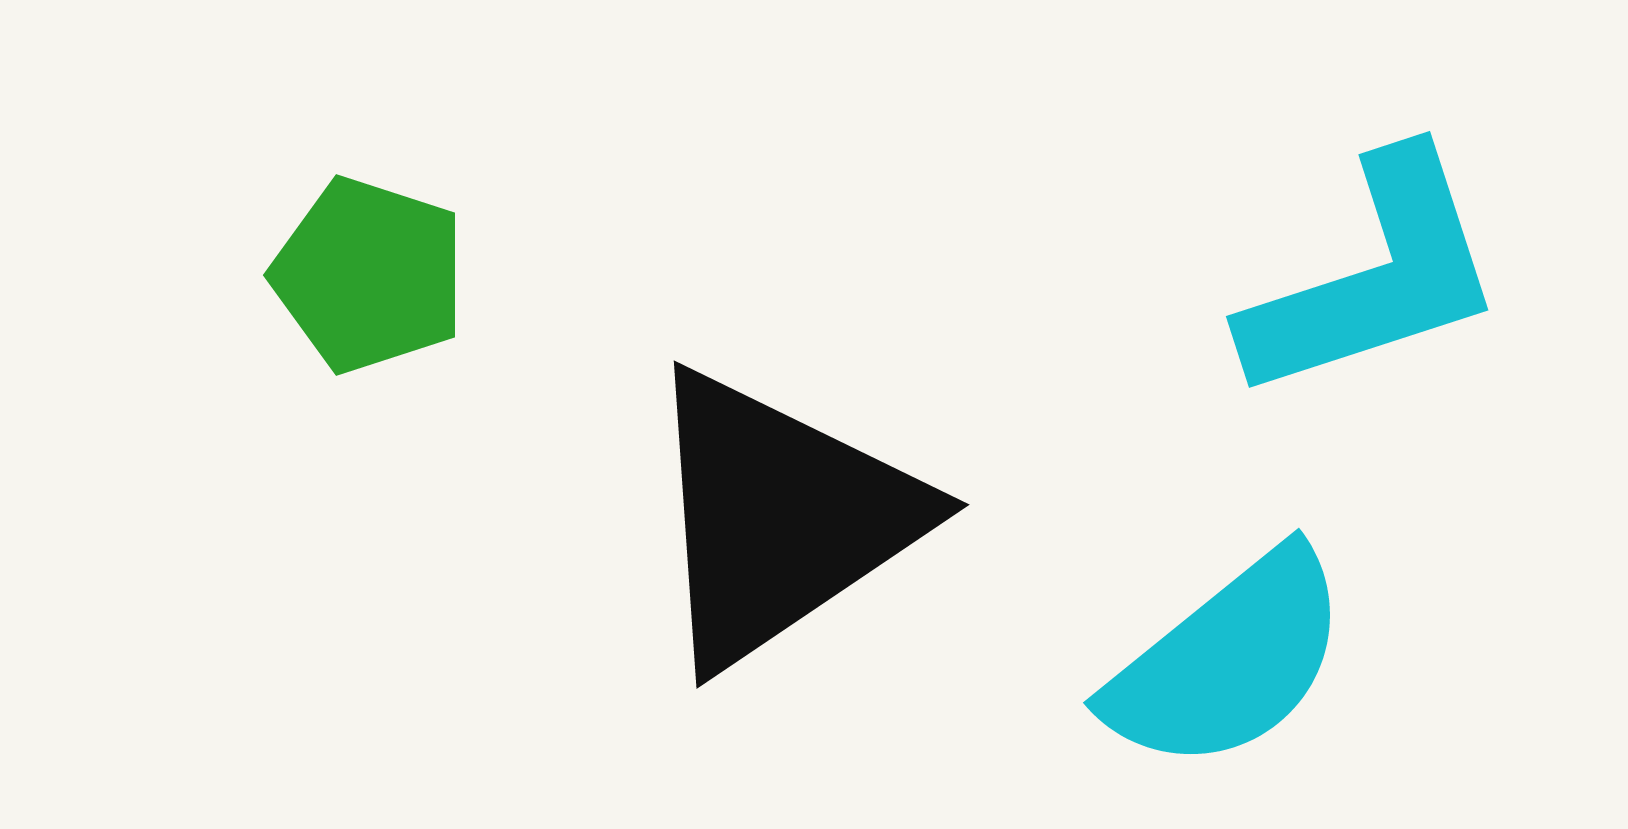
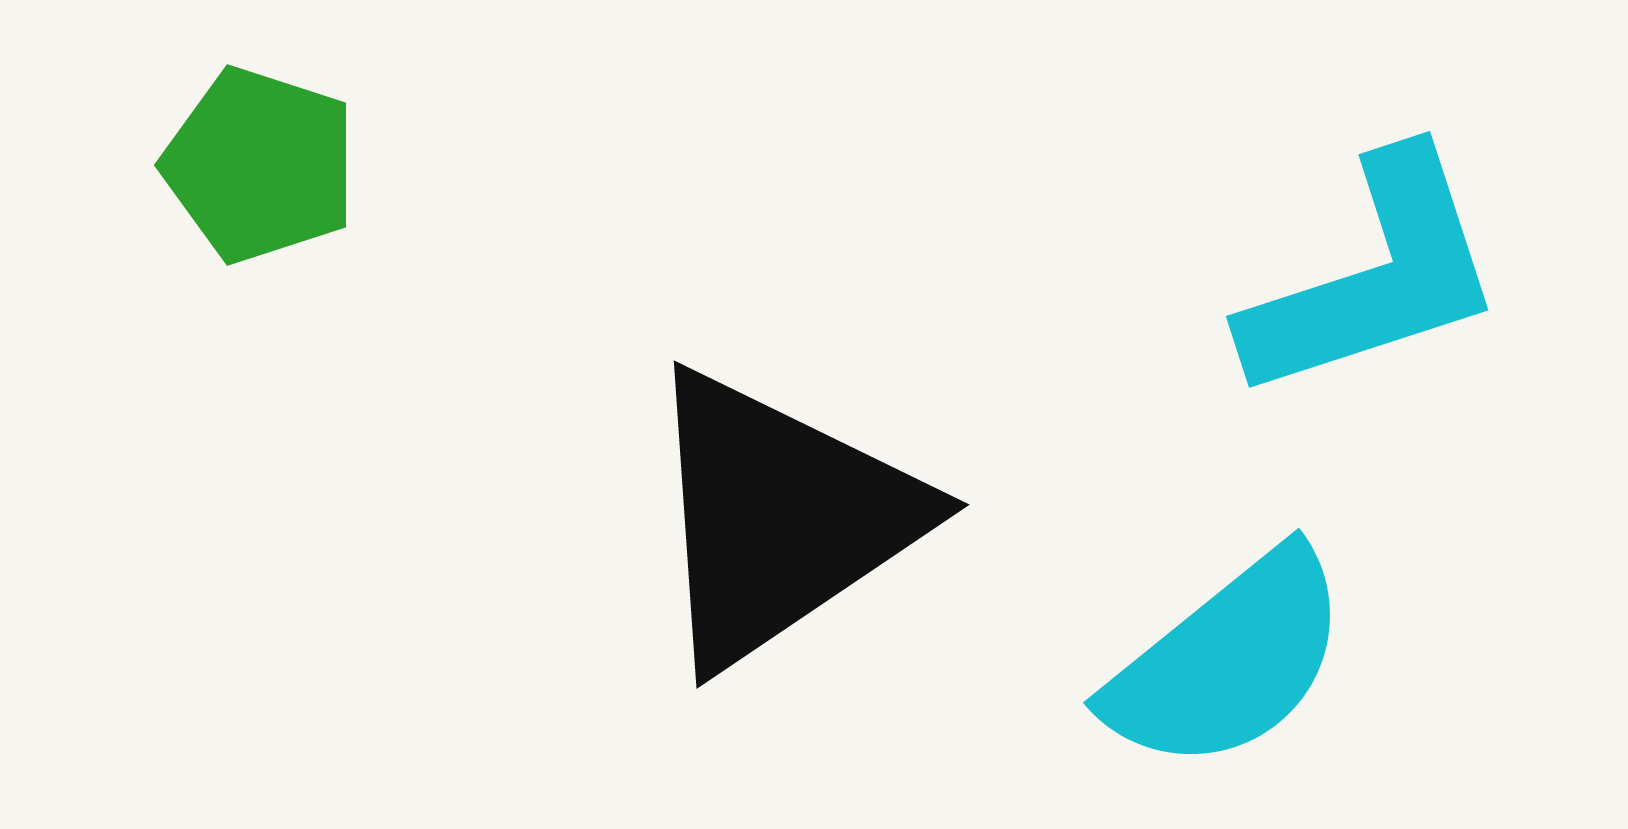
green pentagon: moved 109 px left, 110 px up
